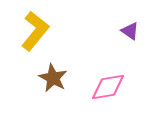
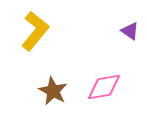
brown star: moved 13 px down
pink diamond: moved 4 px left
